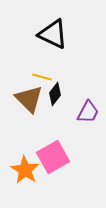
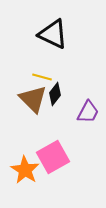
brown triangle: moved 4 px right
